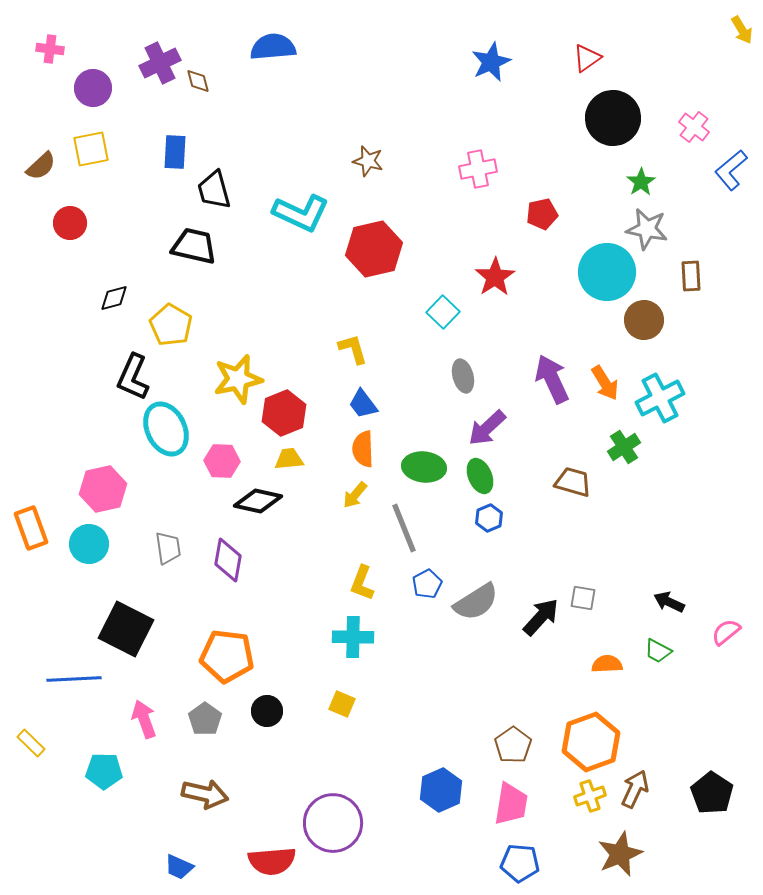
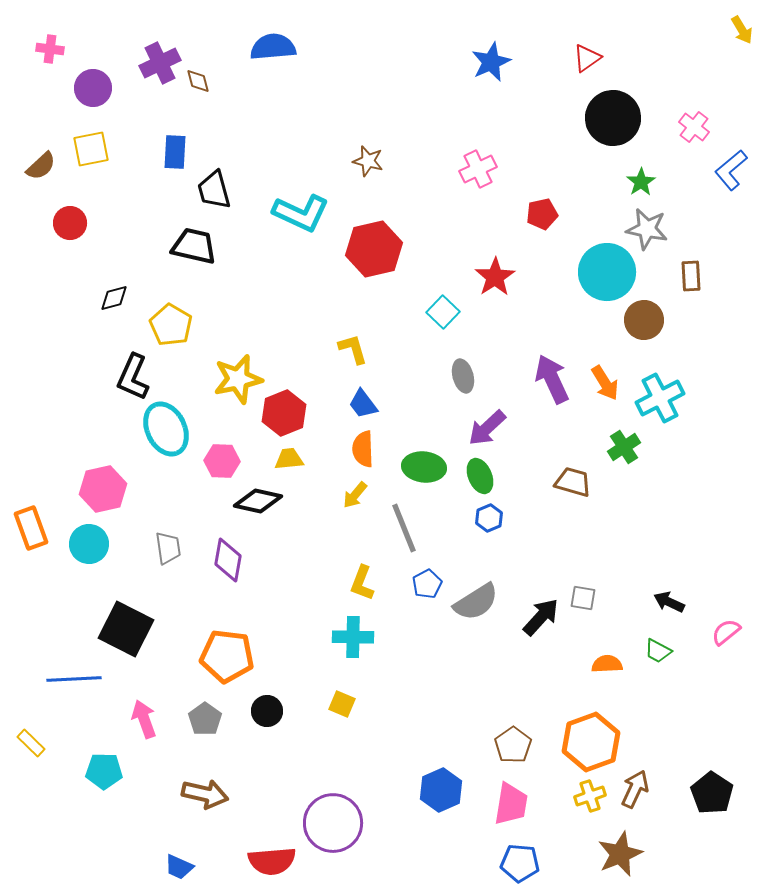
pink cross at (478, 169): rotated 15 degrees counterclockwise
